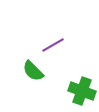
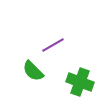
green cross: moved 2 px left, 9 px up
